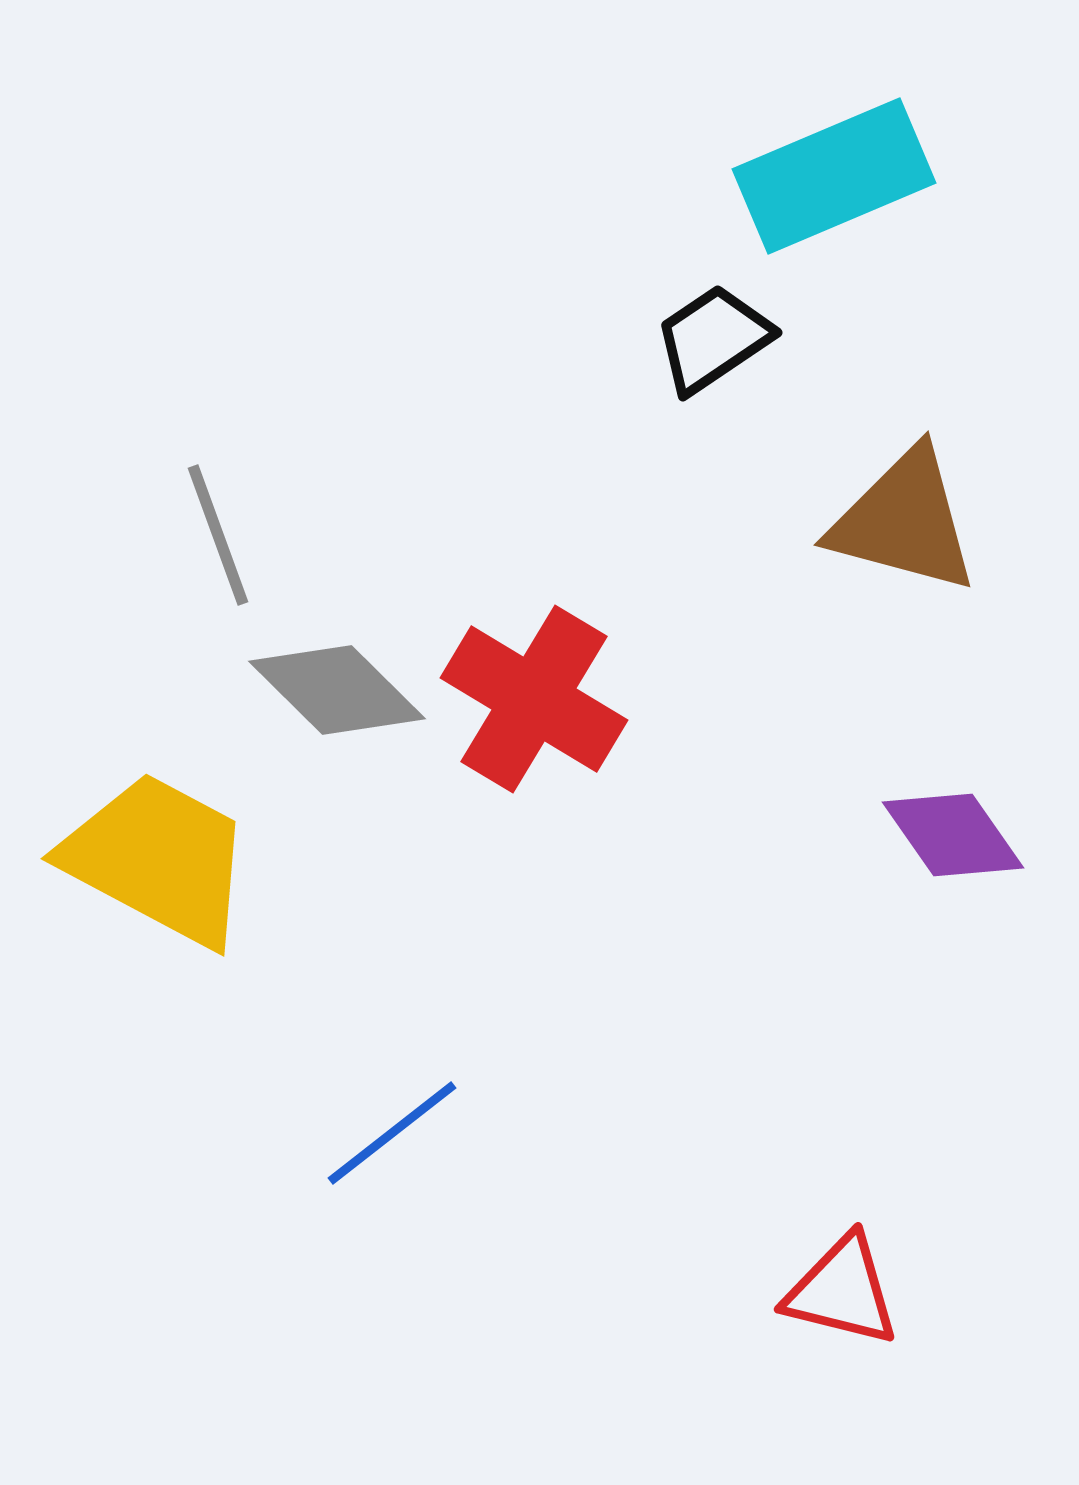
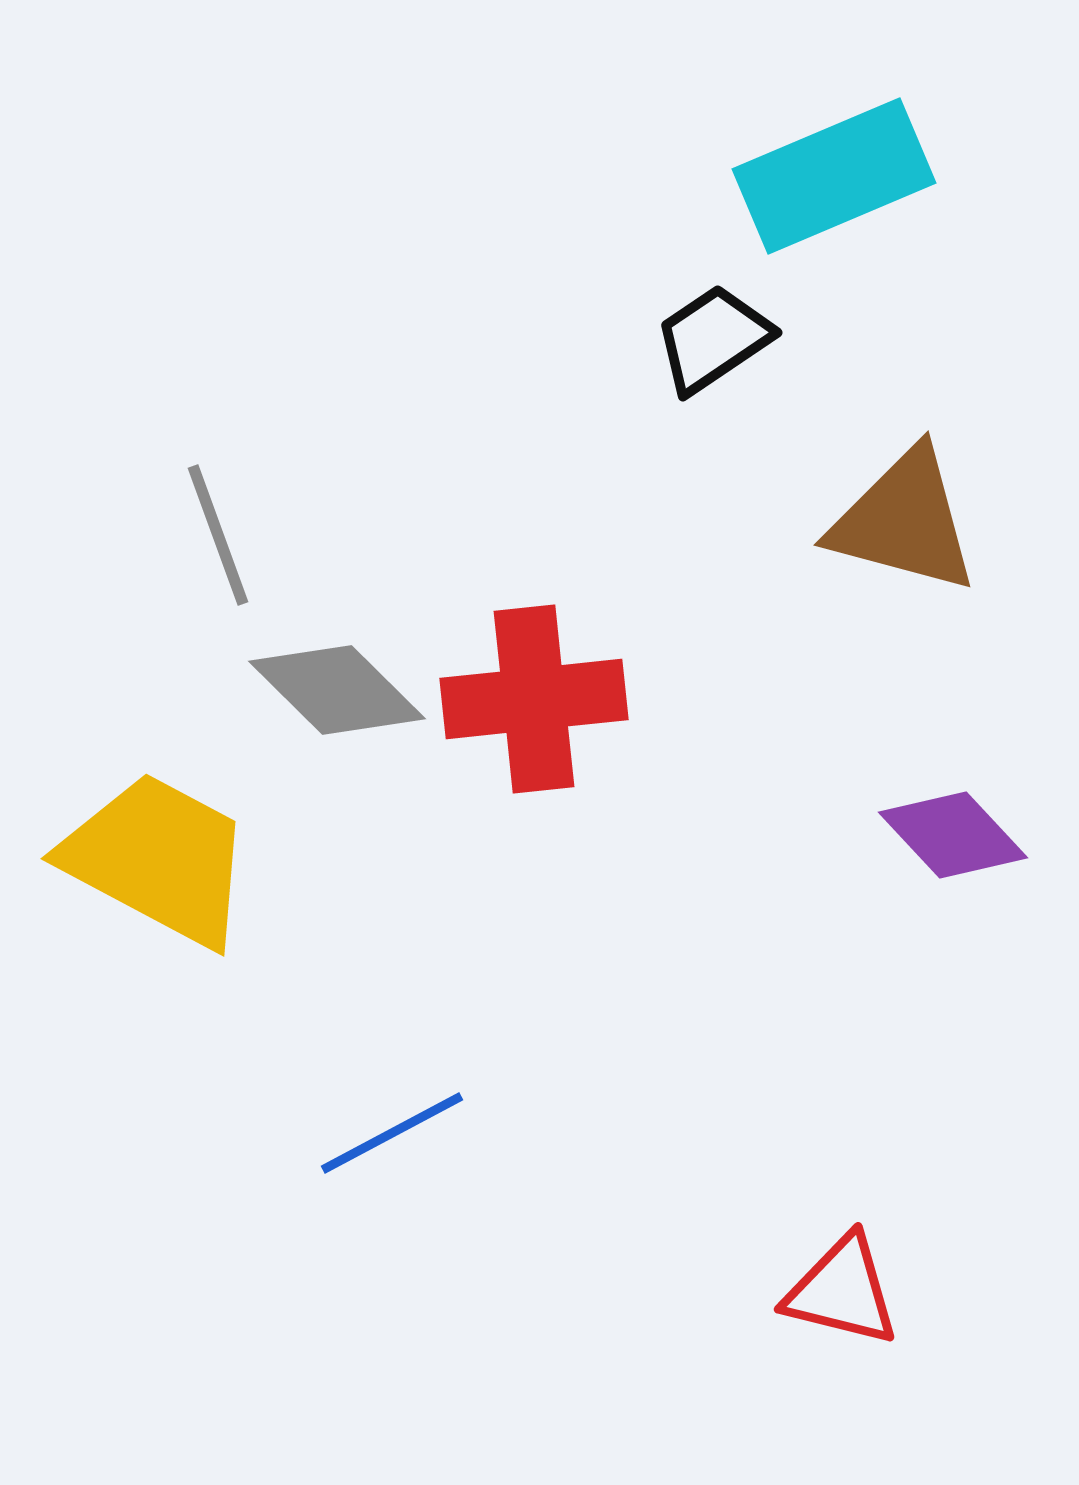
red cross: rotated 37 degrees counterclockwise
purple diamond: rotated 8 degrees counterclockwise
blue line: rotated 10 degrees clockwise
